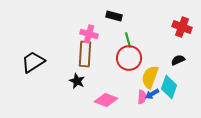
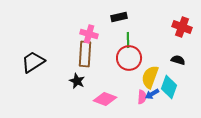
black rectangle: moved 5 px right, 1 px down; rotated 28 degrees counterclockwise
green line: rotated 14 degrees clockwise
black semicircle: rotated 40 degrees clockwise
pink diamond: moved 1 px left, 1 px up
